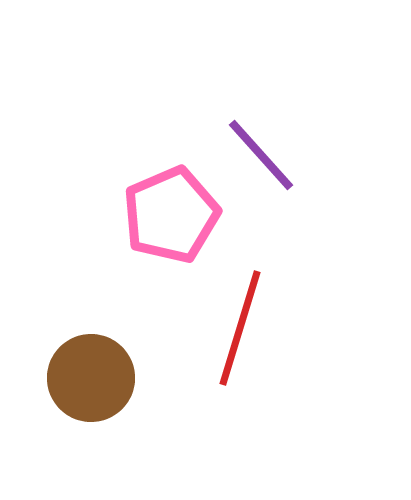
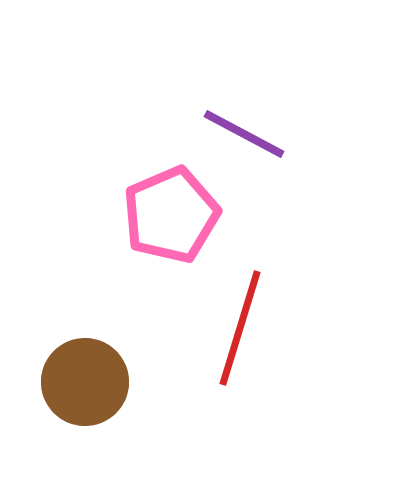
purple line: moved 17 px left, 21 px up; rotated 20 degrees counterclockwise
brown circle: moved 6 px left, 4 px down
